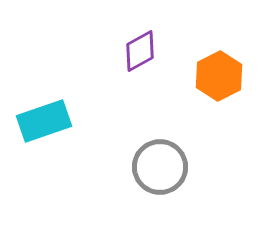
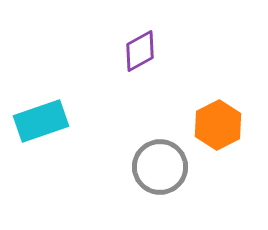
orange hexagon: moved 1 px left, 49 px down
cyan rectangle: moved 3 px left
